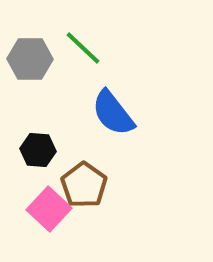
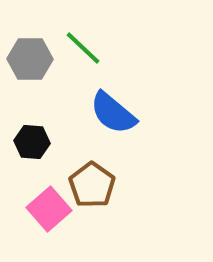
blue semicircle: rotated 12 degrees counterclockwise
black hexagon: moved 6 px left, 8 px up
brown pentagon: moved 8 px right
pink square: rotated 6 degrees clockwise
